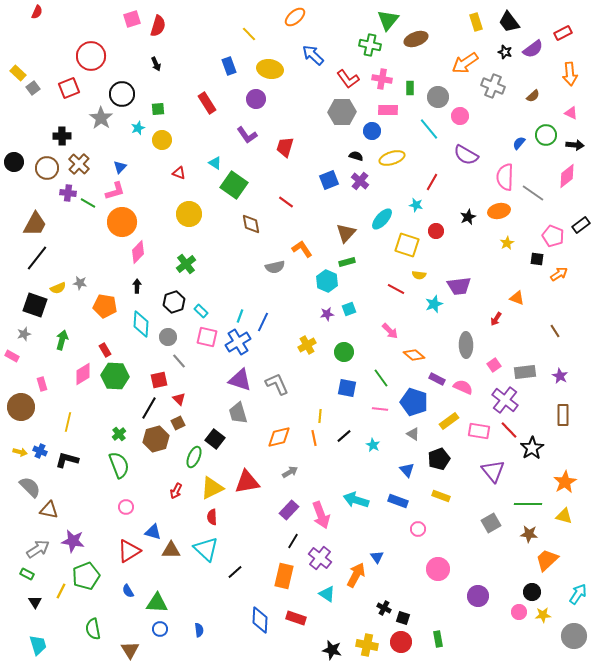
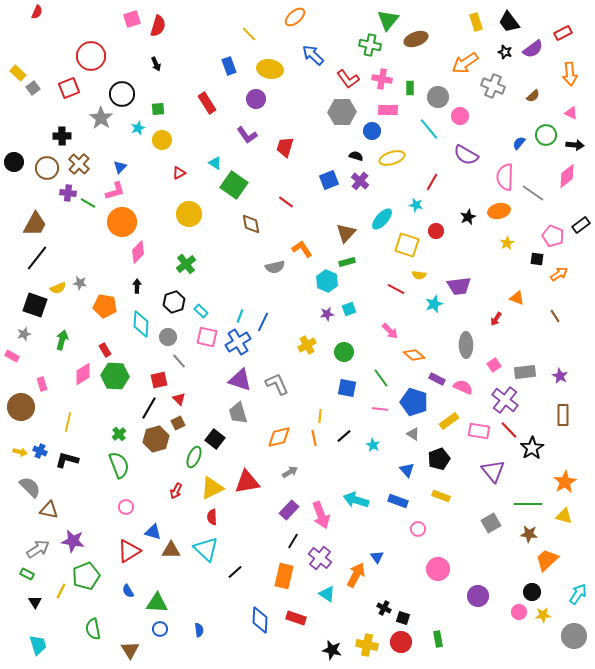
red triangle at (179, 173): rotated 48 degrees counterclockwise
brown line at (555, 331): moved 15 px up
